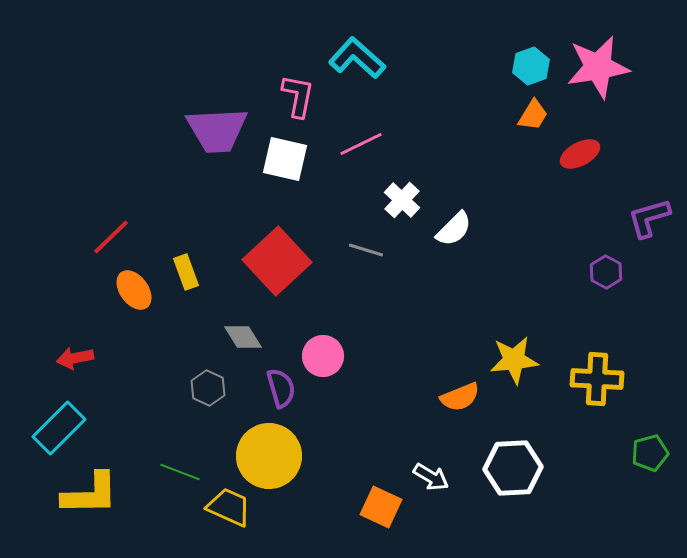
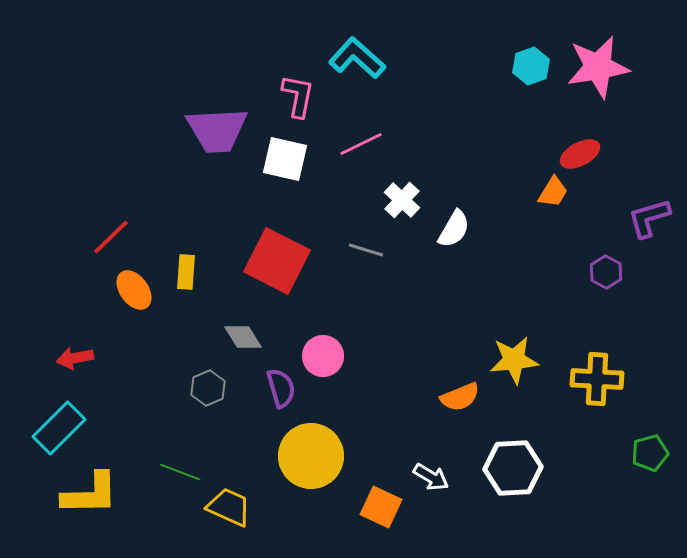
orange trapezoid: moved 20 px right, 77 px down
white semicircle: rotated 15 degrees counterclockwise
red square: rotated 20 degrees counterclockwise
yellow rectangle: rotated 24 degrees clockwise
gray hexagon: rotated 12 degrees clockwise
yellow circle: moved 42 px right
